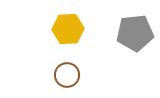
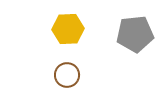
gray pentagon: moved 1 px down
